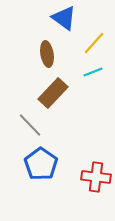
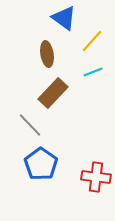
yellow line: moved 2 px left, 2 px up
